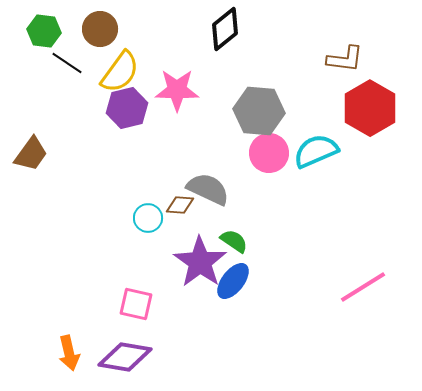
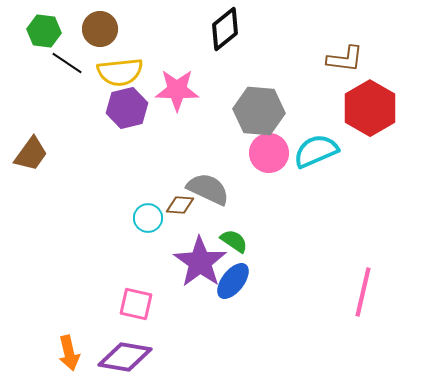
yellow semicircle: rotated 48 degrees clockwise
pink line: moved 5 px down; rotated 45 degrees counterclockwise
